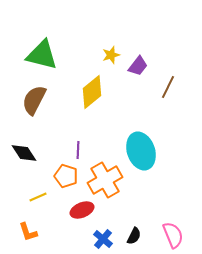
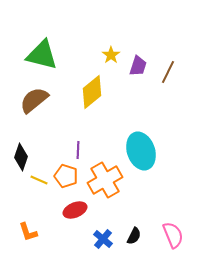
yellow star: rotated 18 degrees counterclockwise
purple trapezoid: rotated 20 degrees counterclockwise
brown line: moved 15 px up
brown semicircle: rotated 24 degrees clockwise
black diamond: moved 3 px left, 4 px down; rotated 52 degrees clockwise
yellow line: moved 1 px right, 17 px up; rotated 48 degrees clockwise
red ellipse: moved 7 px left
